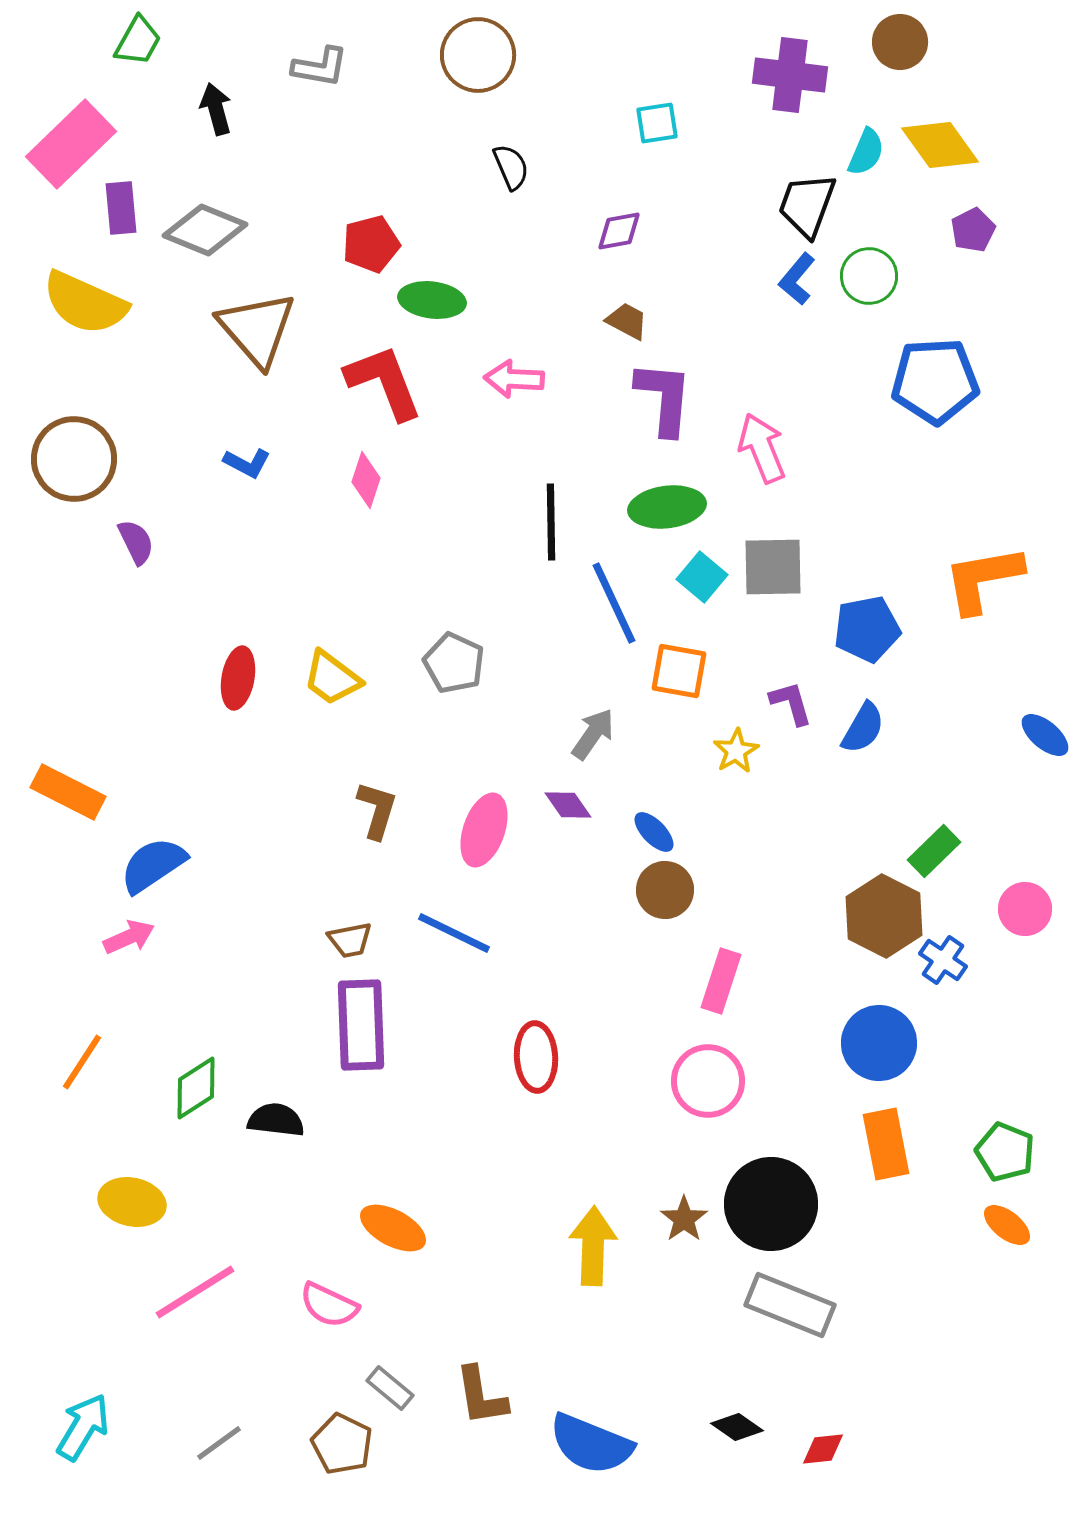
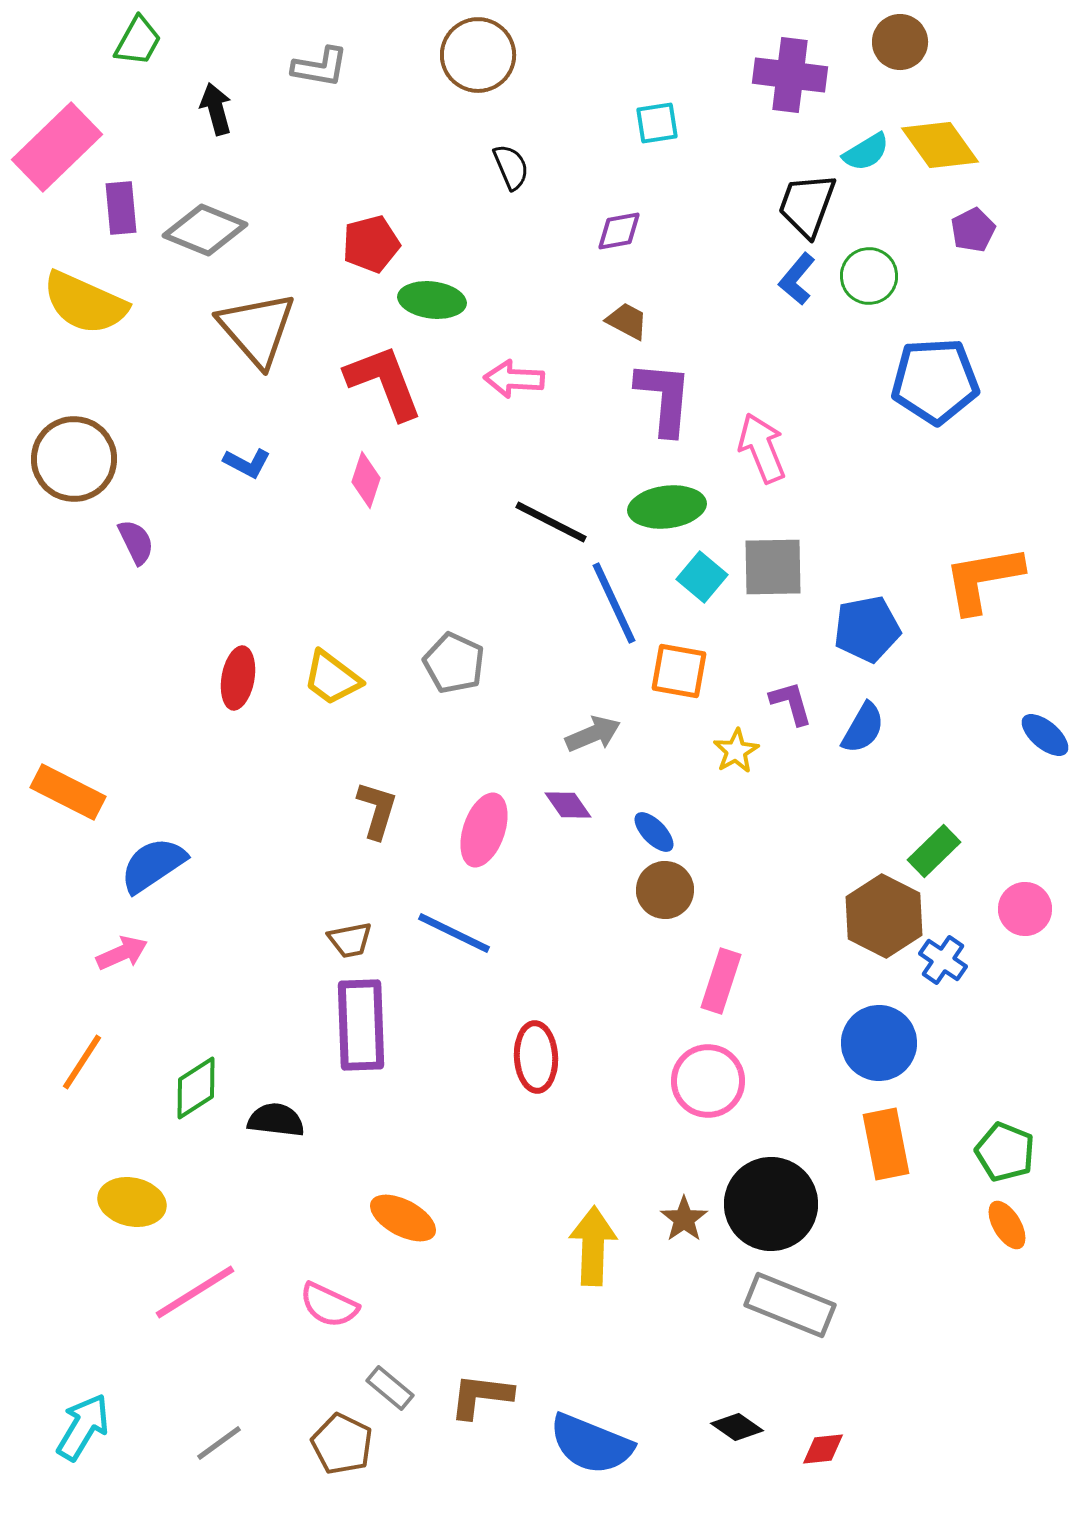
pink rectangle at (71, 144): moved 14 px left, 3 px down
cyan semicircle at (866, 152): rotated 36 degrees clockwise
black line at (551, 522): rotated 62 degrees counterclockwise
gray arrow at (593, 734): rotated 32 degrees clockwise
pink arrow at (129, 937): moved 7 px left, 16 px down
orange ellipse at (1007, 1225): rotated 21 degrees clockwise
orange ellipse at (393, 1228): moved 10 px right, 10 px up
brown L-shape at (481, 1396): rotated 106 degrees clockwise
